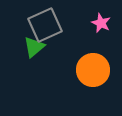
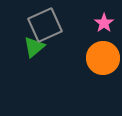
pink star: moved 3 px right; rotated 12 degrees clockwise
orange circle: moved 10 px right, 12 px up
